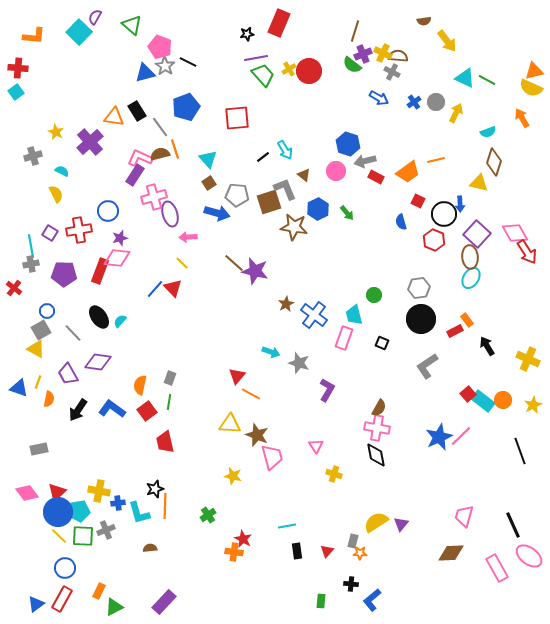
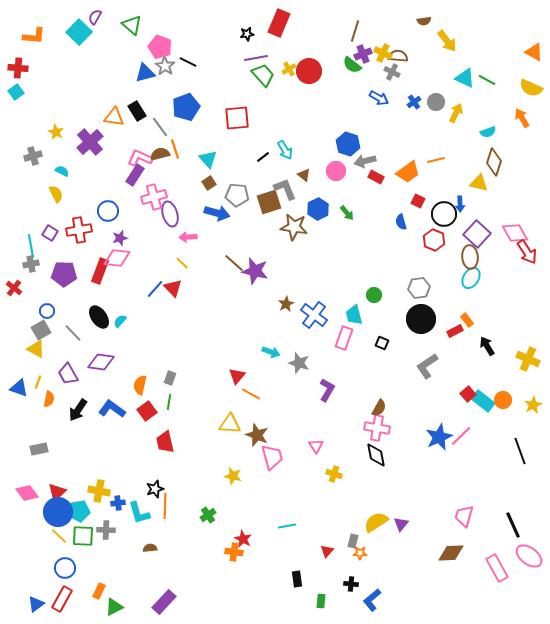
orange triangle at (534, 71): moved 19 px up; rotated 42 degrees clockwise
purple diamond at (98, 362): moved 3 px right
gray cross at (106, 530): rotated 24 degrees clockwise
black rectangle at (297, 551): moved 28 px down
